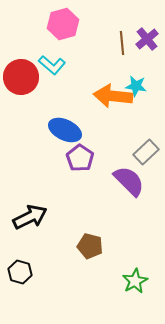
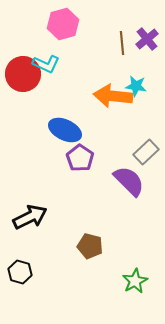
cyan L-shape: moved 6 px left, 1 px up; rotated 16 degrees counterclockwise
red circle: moved 2 px right, 3 px up
